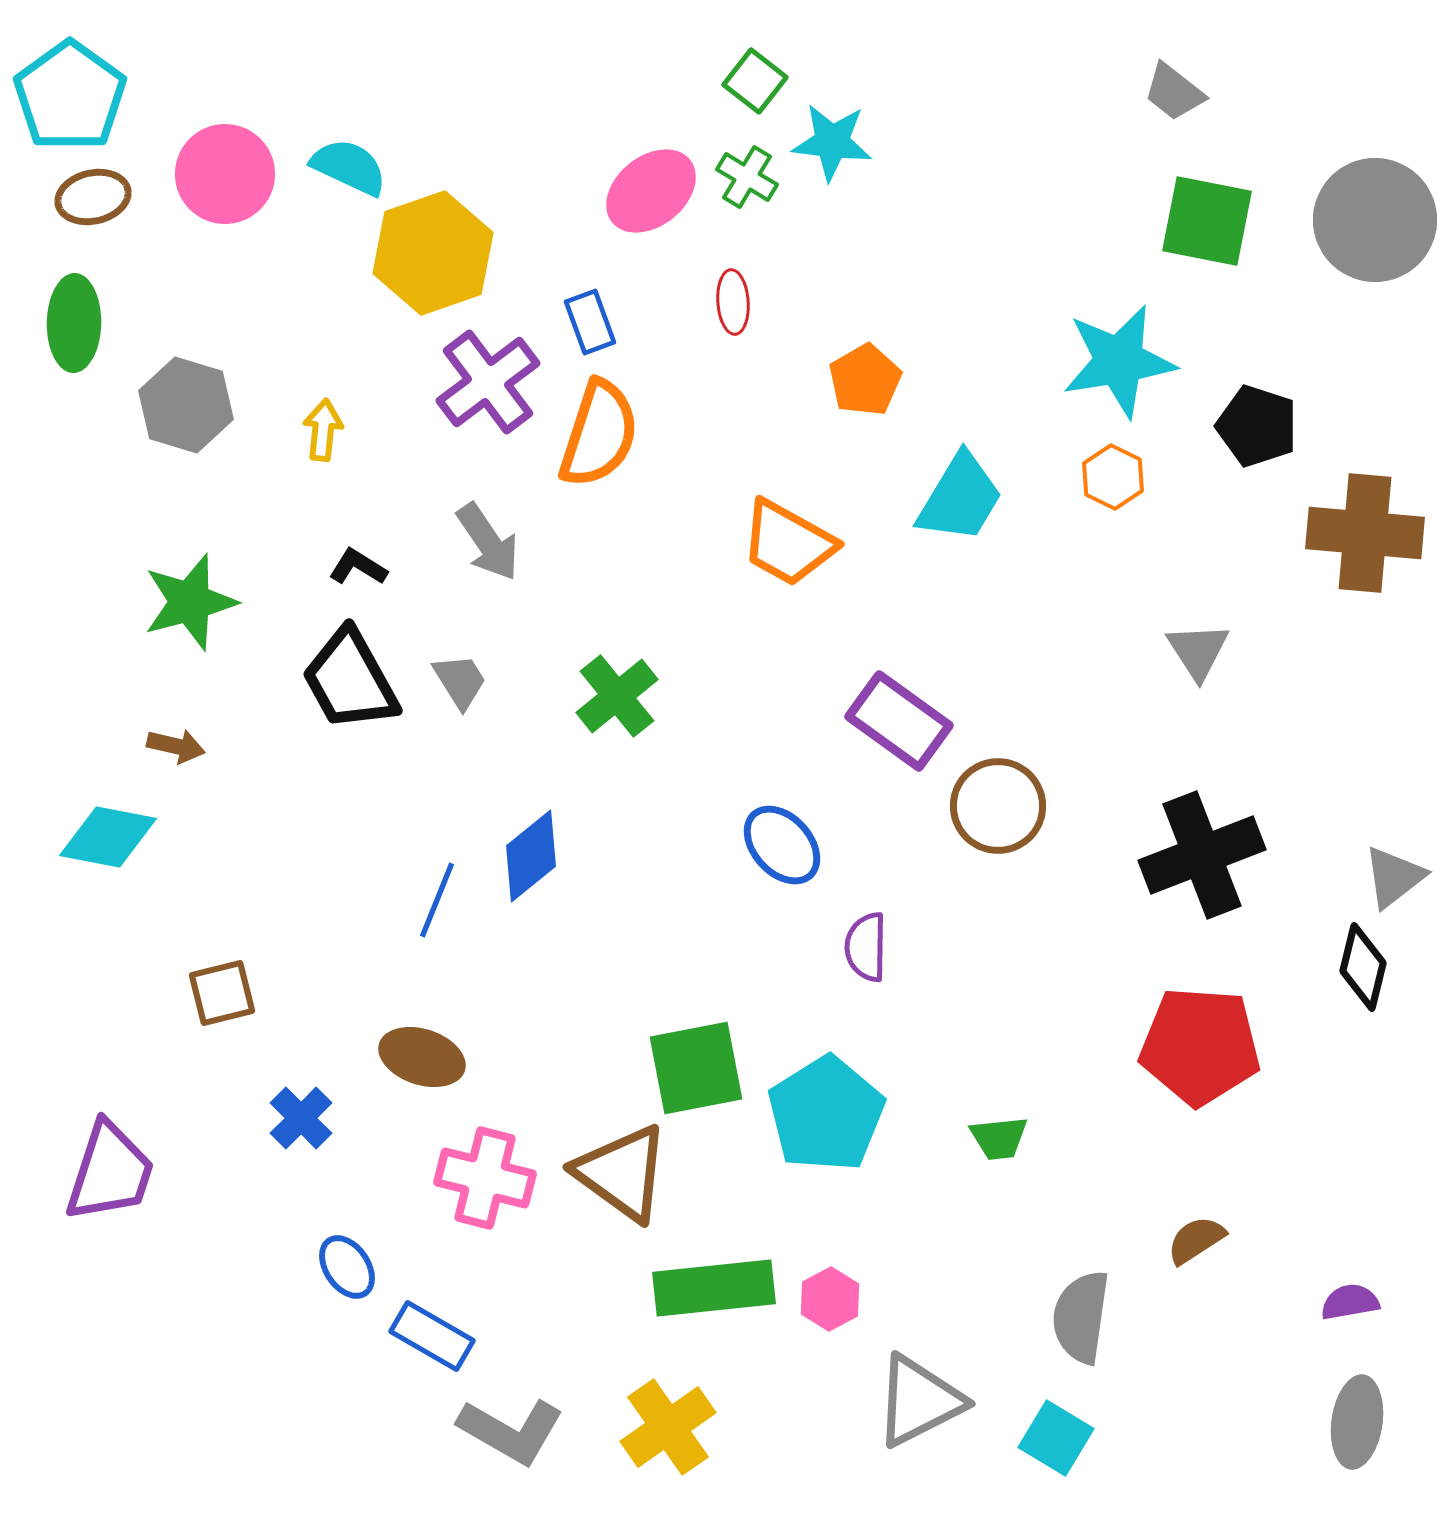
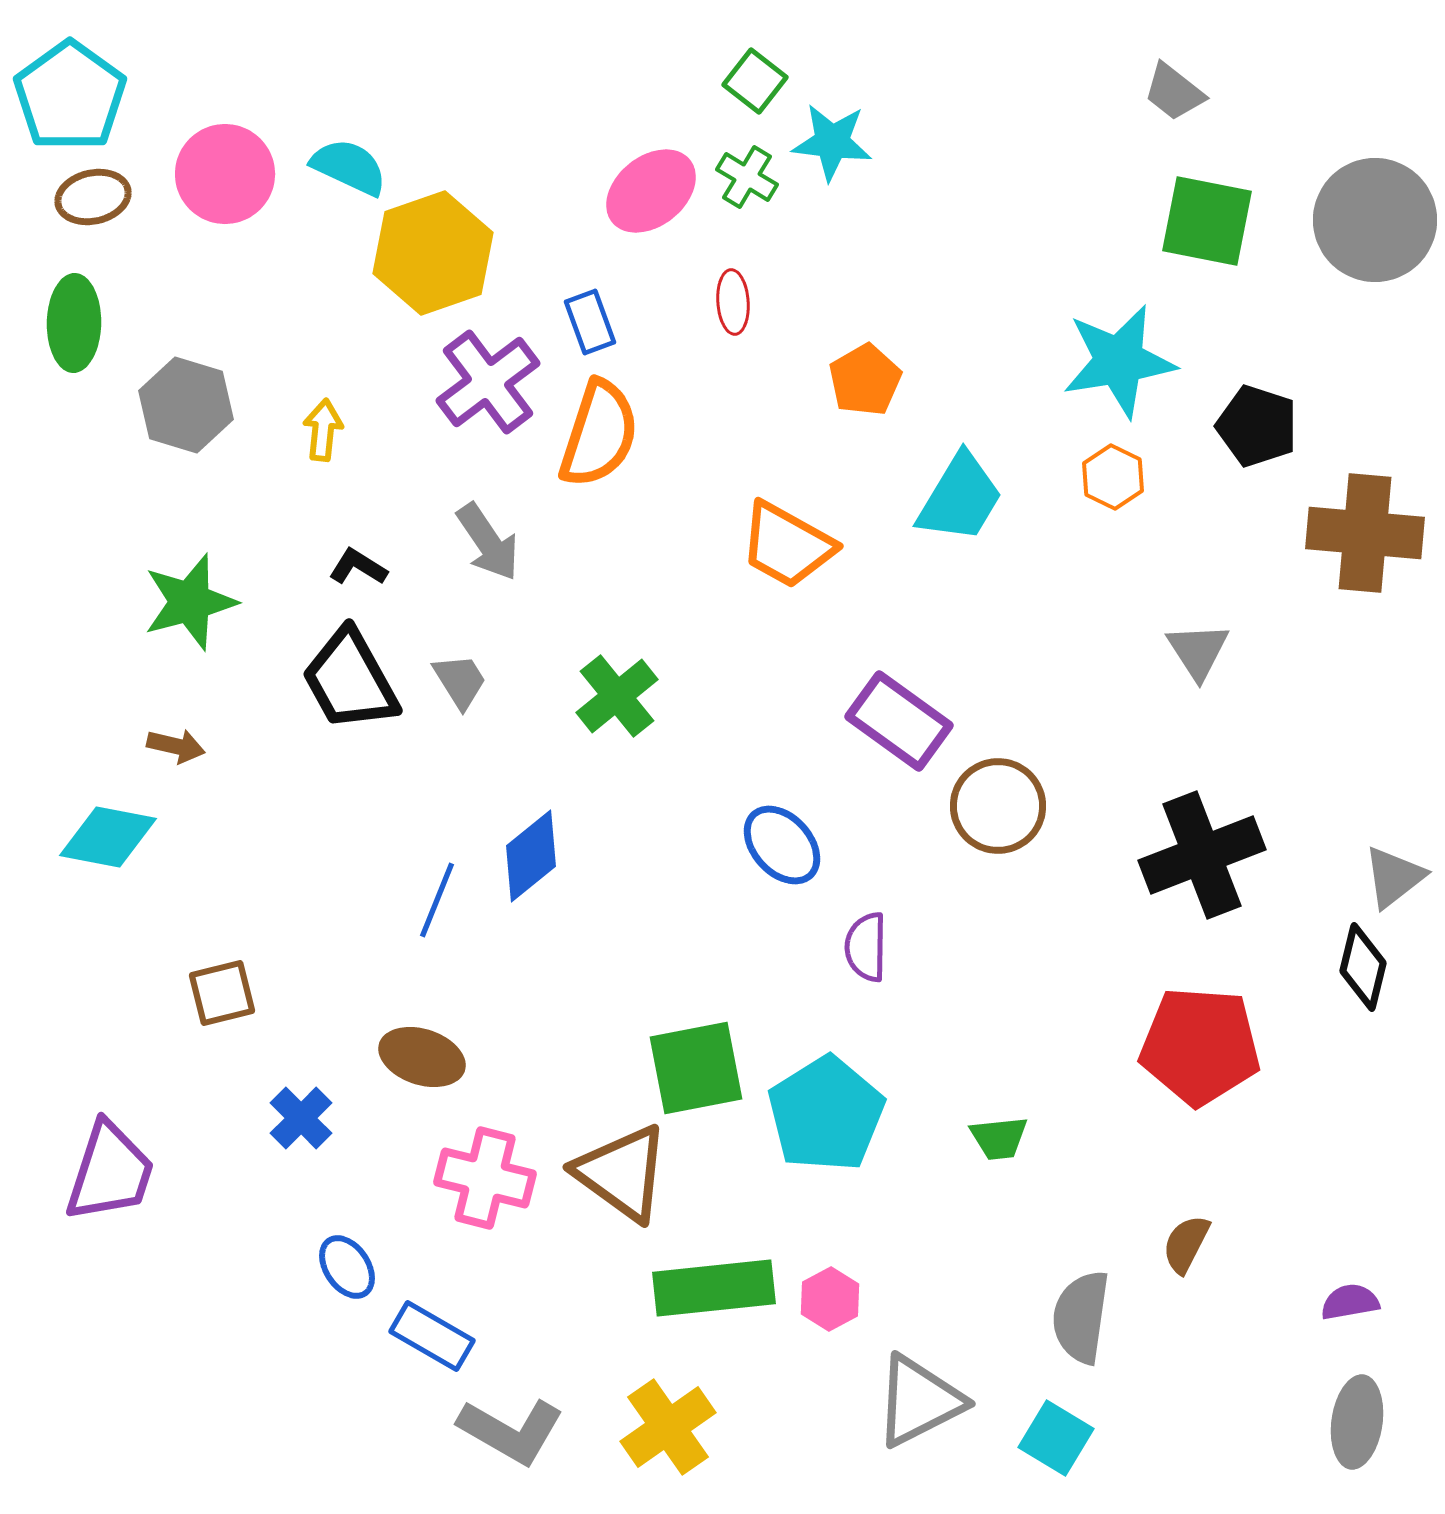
orange trapezoid at (788, 543): moved 1 px left, 2 px down
brown semicircle at (1196, 1240): moved 10 px left, 4 px down; rotated 30 degrees counterclockwise
